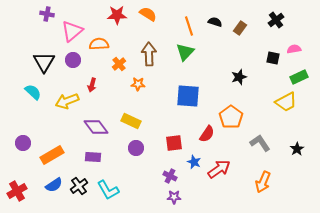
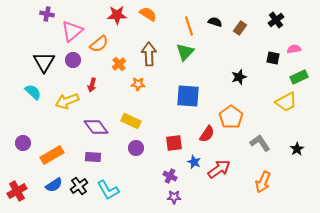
orange semicircle at (99, 44): rotated 144 degrees clockwise
